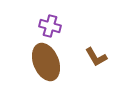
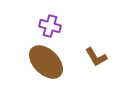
brown ellipse: rotated 24 degrees counterclockwise
